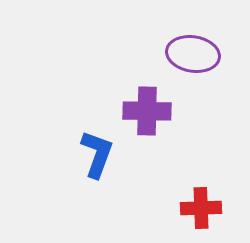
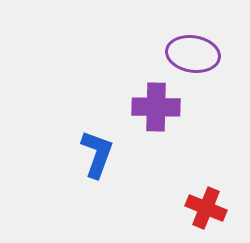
purple cross: moved 9 px right, 4 px up
red cross: moved 5 px right; rotated 24 degrees clockwise
